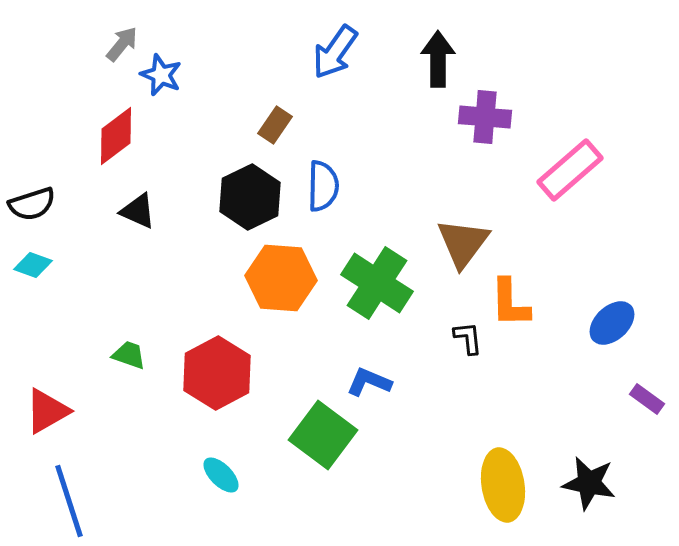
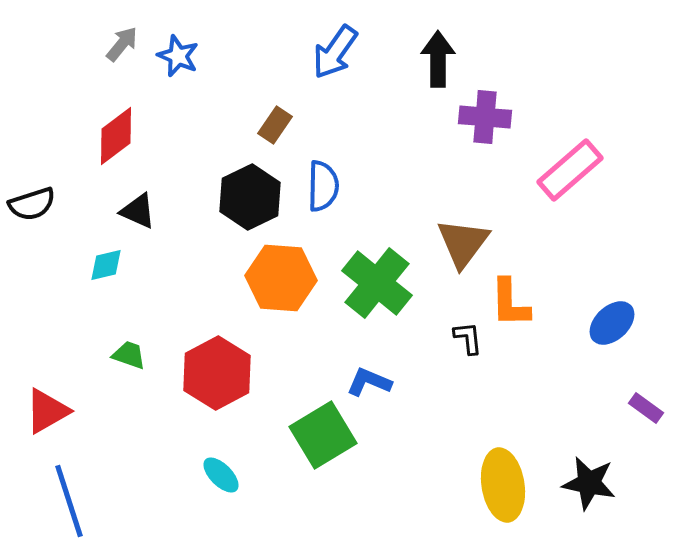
blue star: moved 17 px right, 19 px up
cyan diamond: moved 73 px right; rotated 33 degrees counterclockwise
green cross: rotated 6 degrees clockwise
purple rectangle: moved 1 px left, 9 px down
green square: rotated 22 degrees clockwise
